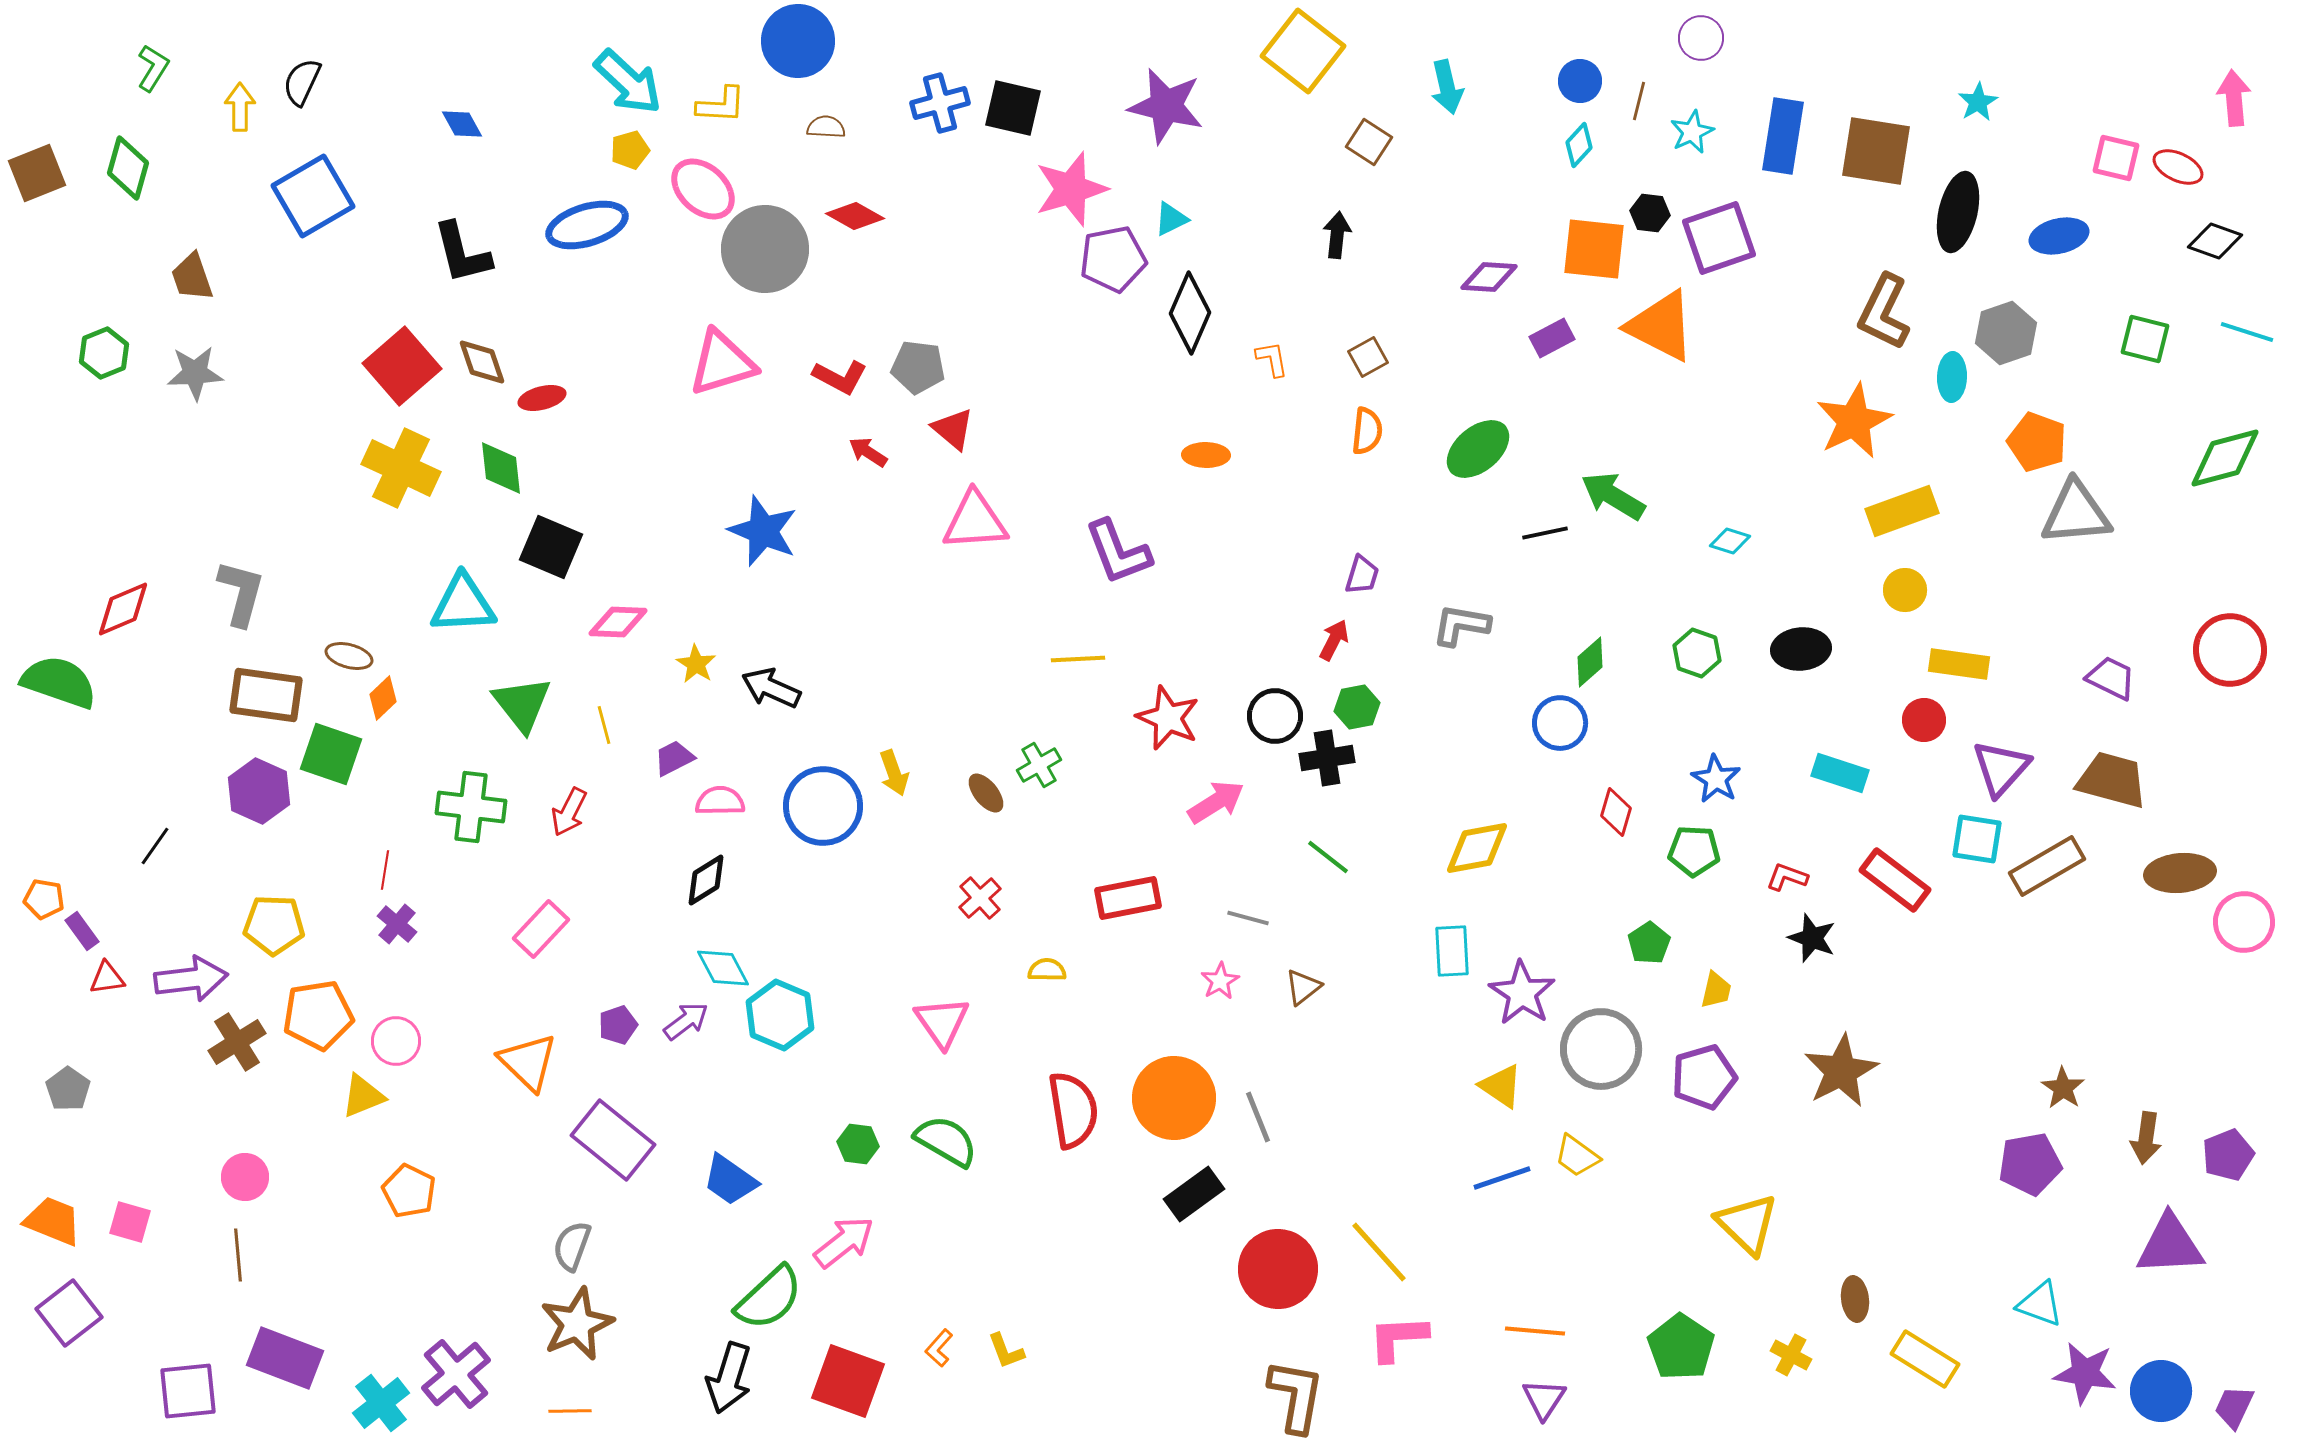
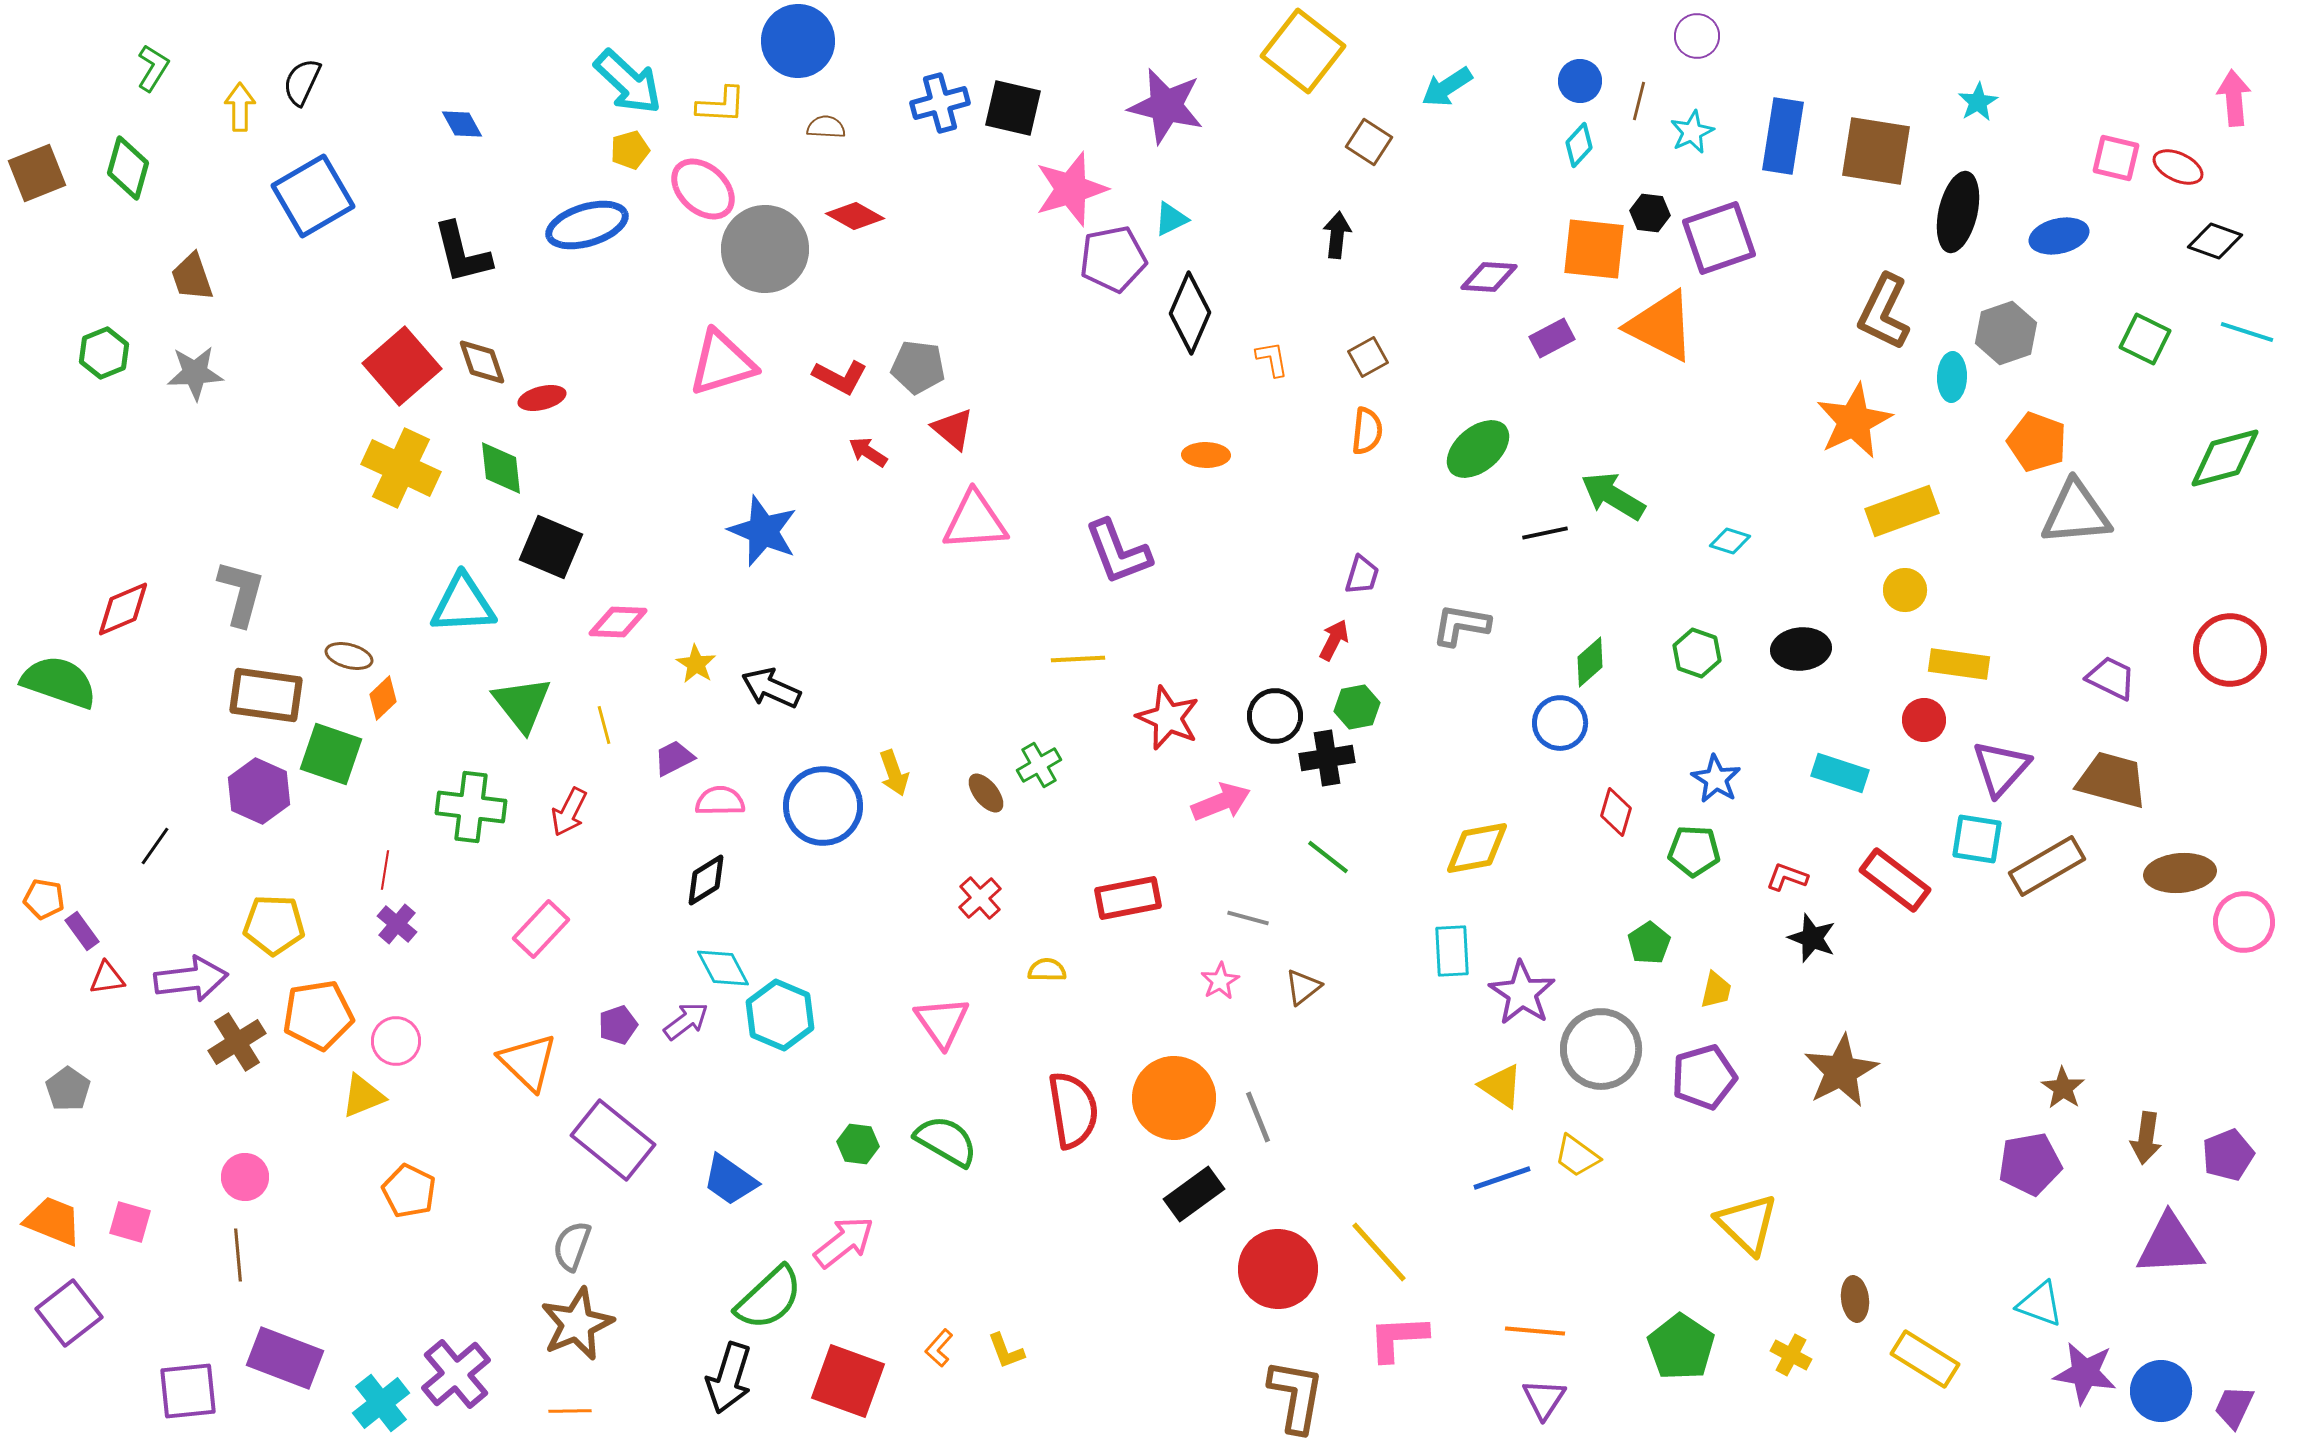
purple circle at (1701, 38): moved 4 px left, 2 px up
cyan arrow at (1447, 87): rotated 70 degrees clockwise
green square at (2145, 339): rotated 12 degrees clockwise
pink arrow at (1216, 802): moved 5 px right; rotated 10 degrees clockwise
